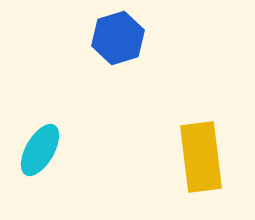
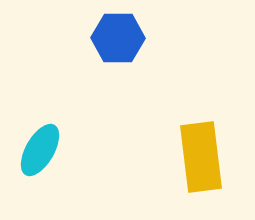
blue hexagon: rotated 18 degrees clockwise
